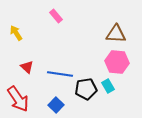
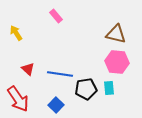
brown triangle: rotated 10 degrees clockwise
red triangle: moved 1 px right, 2 px down
cyan rectangle: moved 1 px right, 2 px down; rotated 24 degrees clockwise
